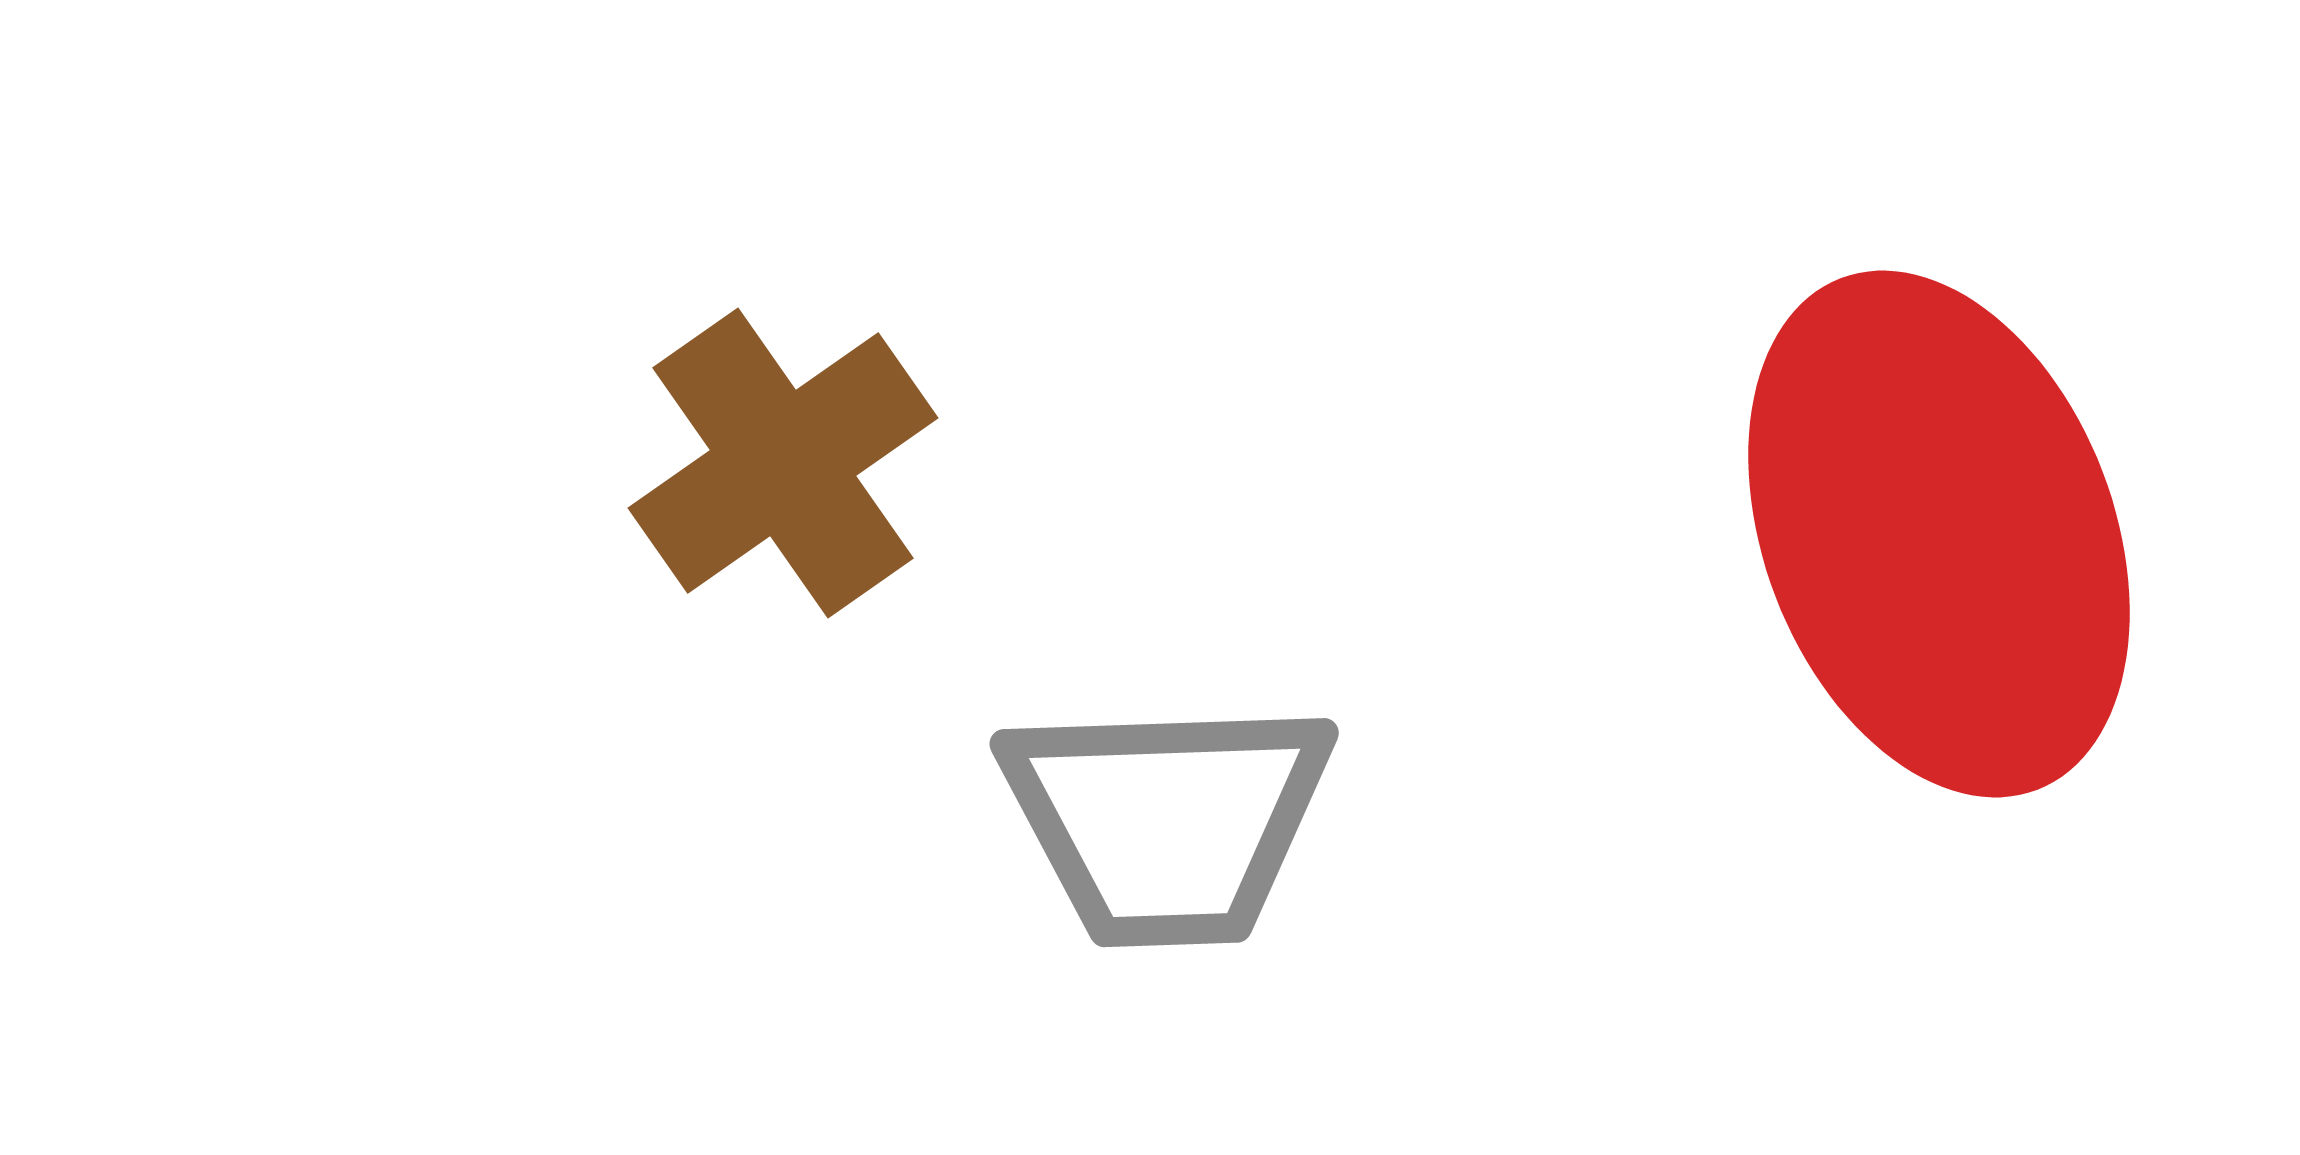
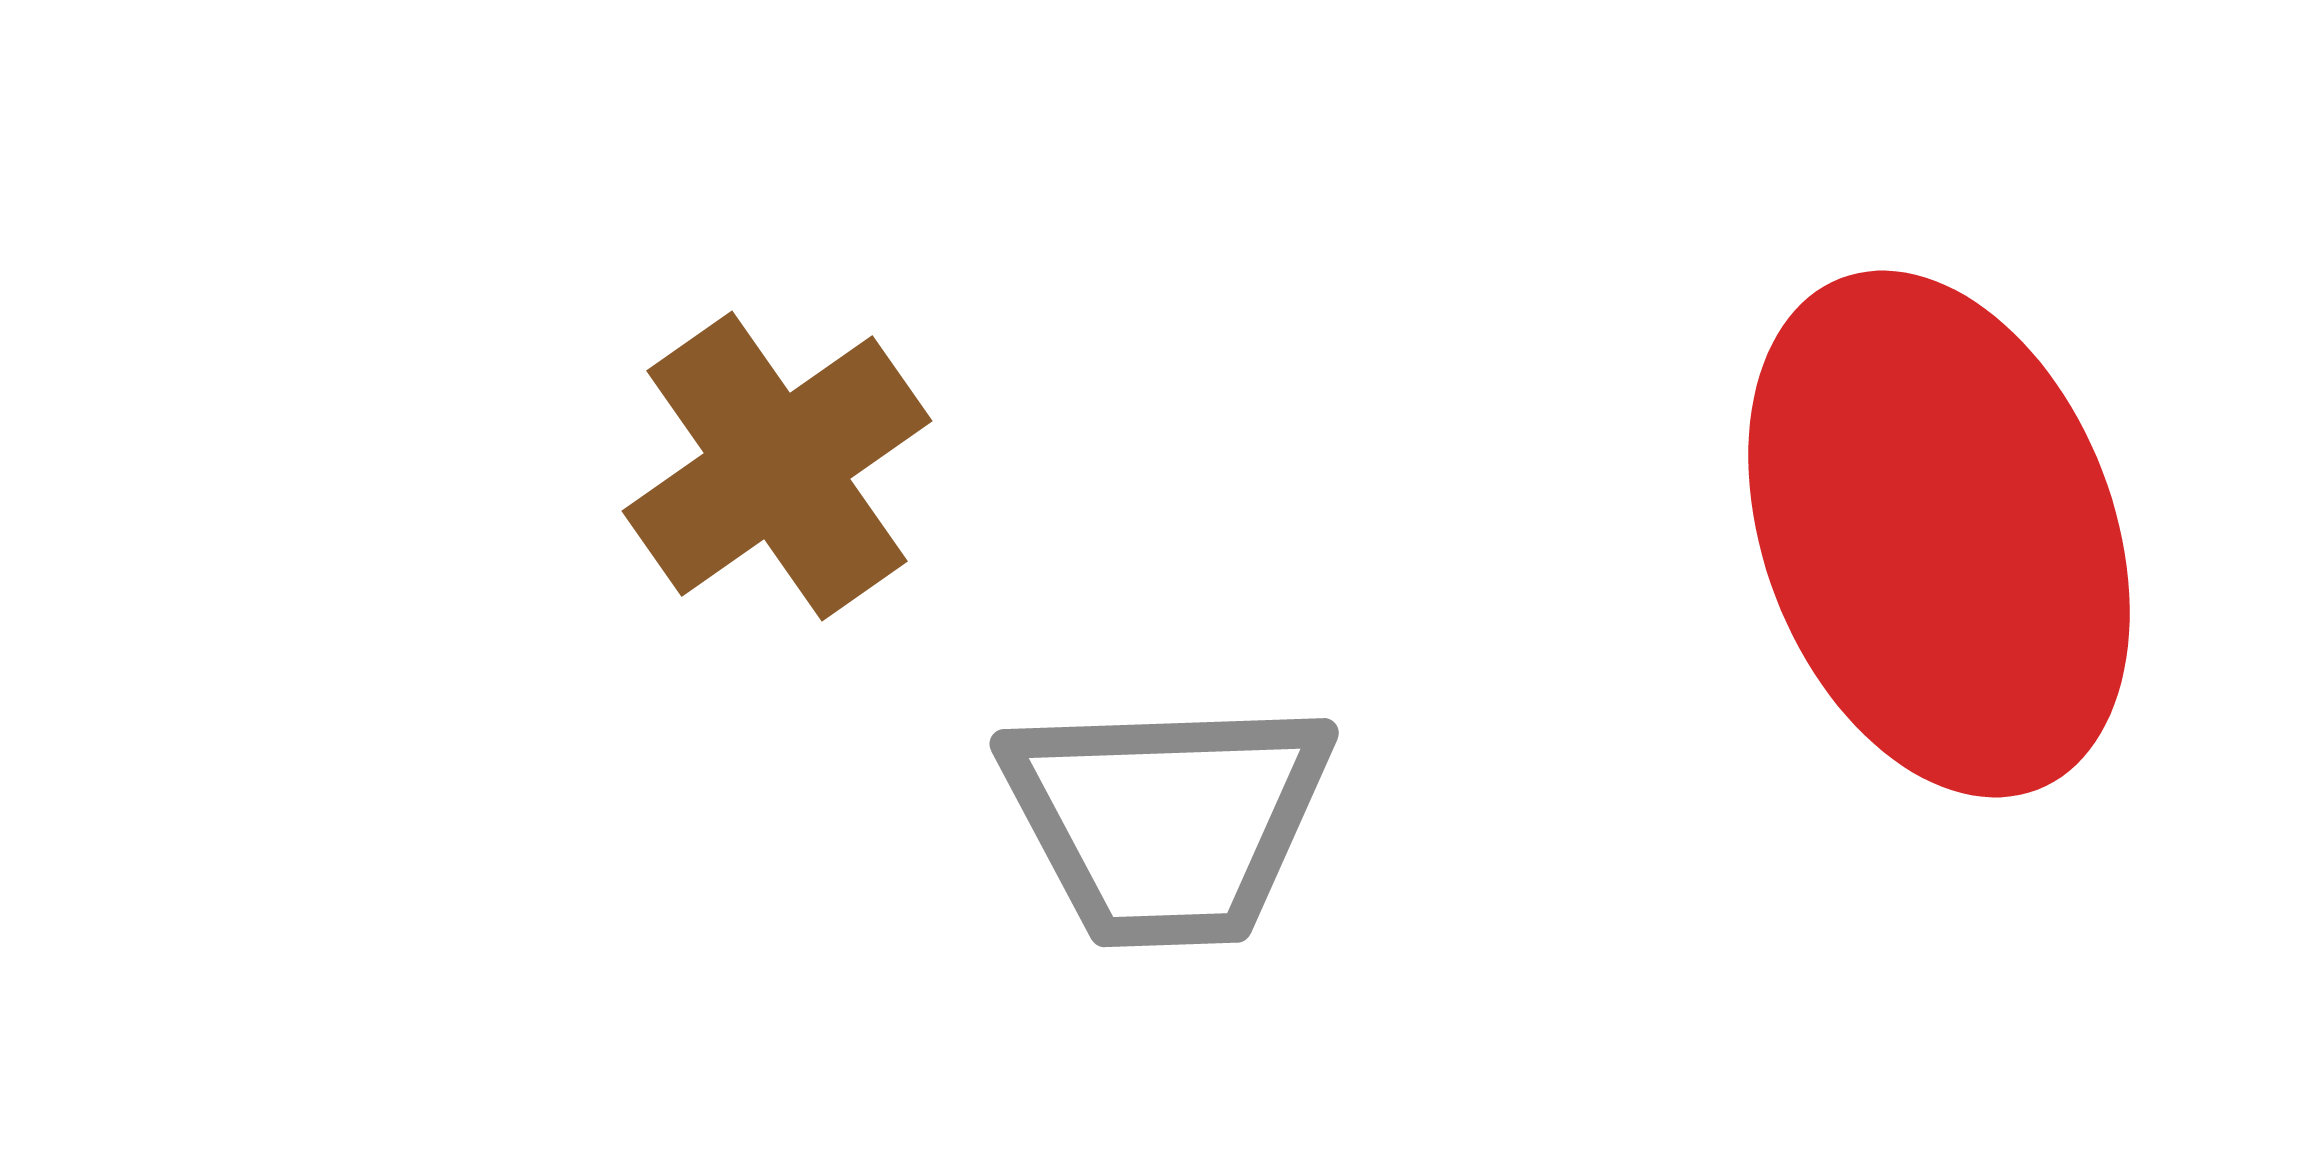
brown cross: moved 6 px left, 3 px down
